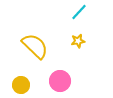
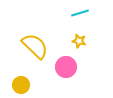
cyan line: moved 1 px right, 1 px down; rotated 30 degrees clockwise
yellow star: moved 1 px right; rotated 24 degrees clockwise
pink circle: moved 6 px right, 14 px up
